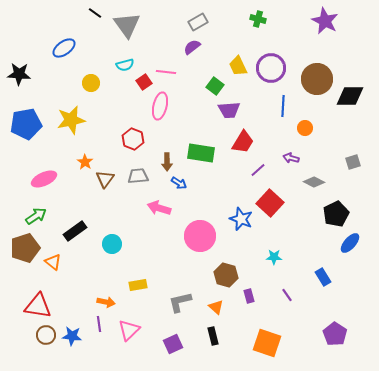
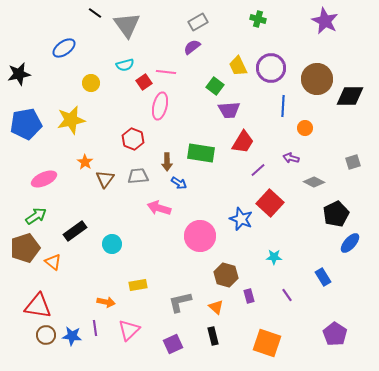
black star at (19, 74): rotated 15 degrees counterclockwise
purple line at (99, 324): moved 4 px left, 4 px down
